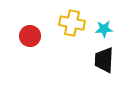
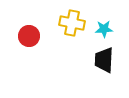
red circle: moved 1 px left
